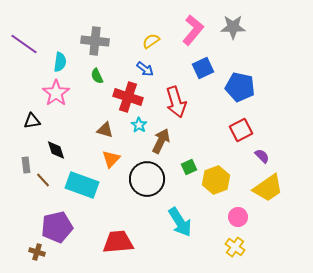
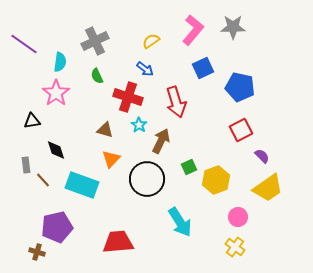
gray cross: rotated 32 degrees counterclockwise
